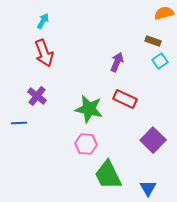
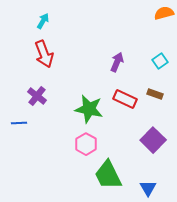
brown rectangle: moved 2 px right, 53 px down
red arrow: moved 1 px down
pink hexagon: rotated 25 degrees clockwise
